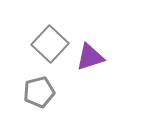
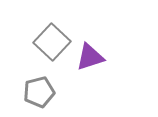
gray square: moved 2 px right, 2 px up
